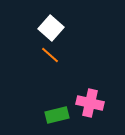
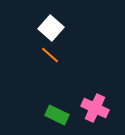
pink cross: moved 5 px right, 5 px down; rotated 12 degrees clockwise
green rectangle: rotated 40 degrees clockwise
